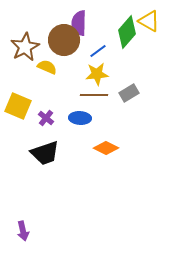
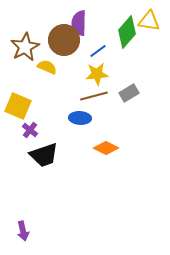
yellow triangle: rotated 20 degrees counterclockwise
brown line: moved 1 px down; rotated 16 degrees counterclockwise
purple cross: moved 16 px left, 12 px down
black trapezoid: moved 1 px left, 2 px down
